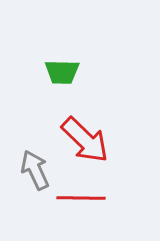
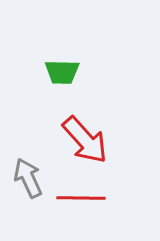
red arrow: rotated 4 degrees clockwise
gray arrow: moved 7 px left, 8 px down
